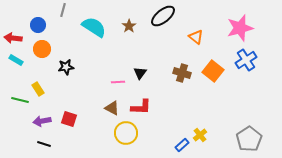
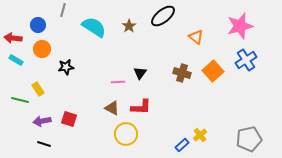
pink star: moved 2 px up
orange square: rotated 10 degrees clockwise
yellow circle: moved 1 px down
gray pentagon: rotated 20 degrees clockwise
